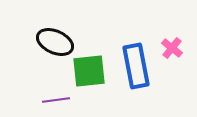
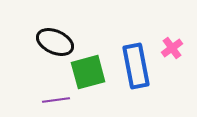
pink cross: rotated 15 degrees clockwise
green square: moved 1 px left, 1 px down; rotated 9 degrees counterclockwise
